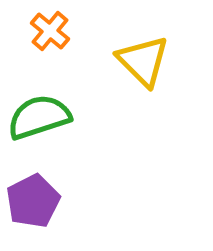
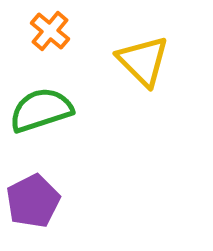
green semicircle: moved 2 px right, 7 px up
